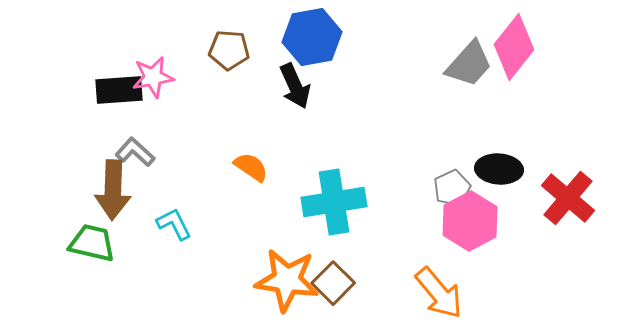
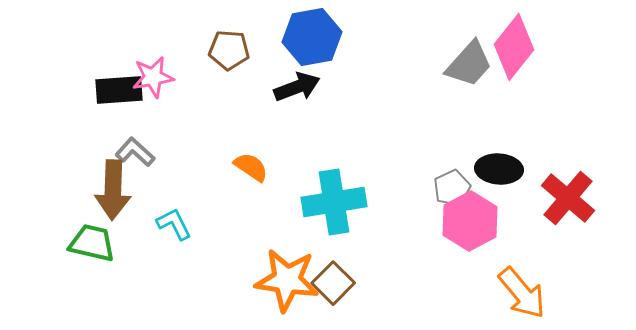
black arrow: moved 2 px right, 1 px down; rotated 87 degrees counterclockwise
orange arrow: moved 83 px right
